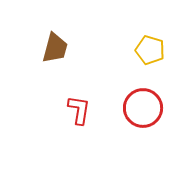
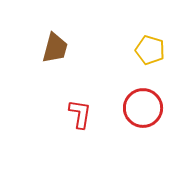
red L-shape: moved 1 px right, 4 px down
